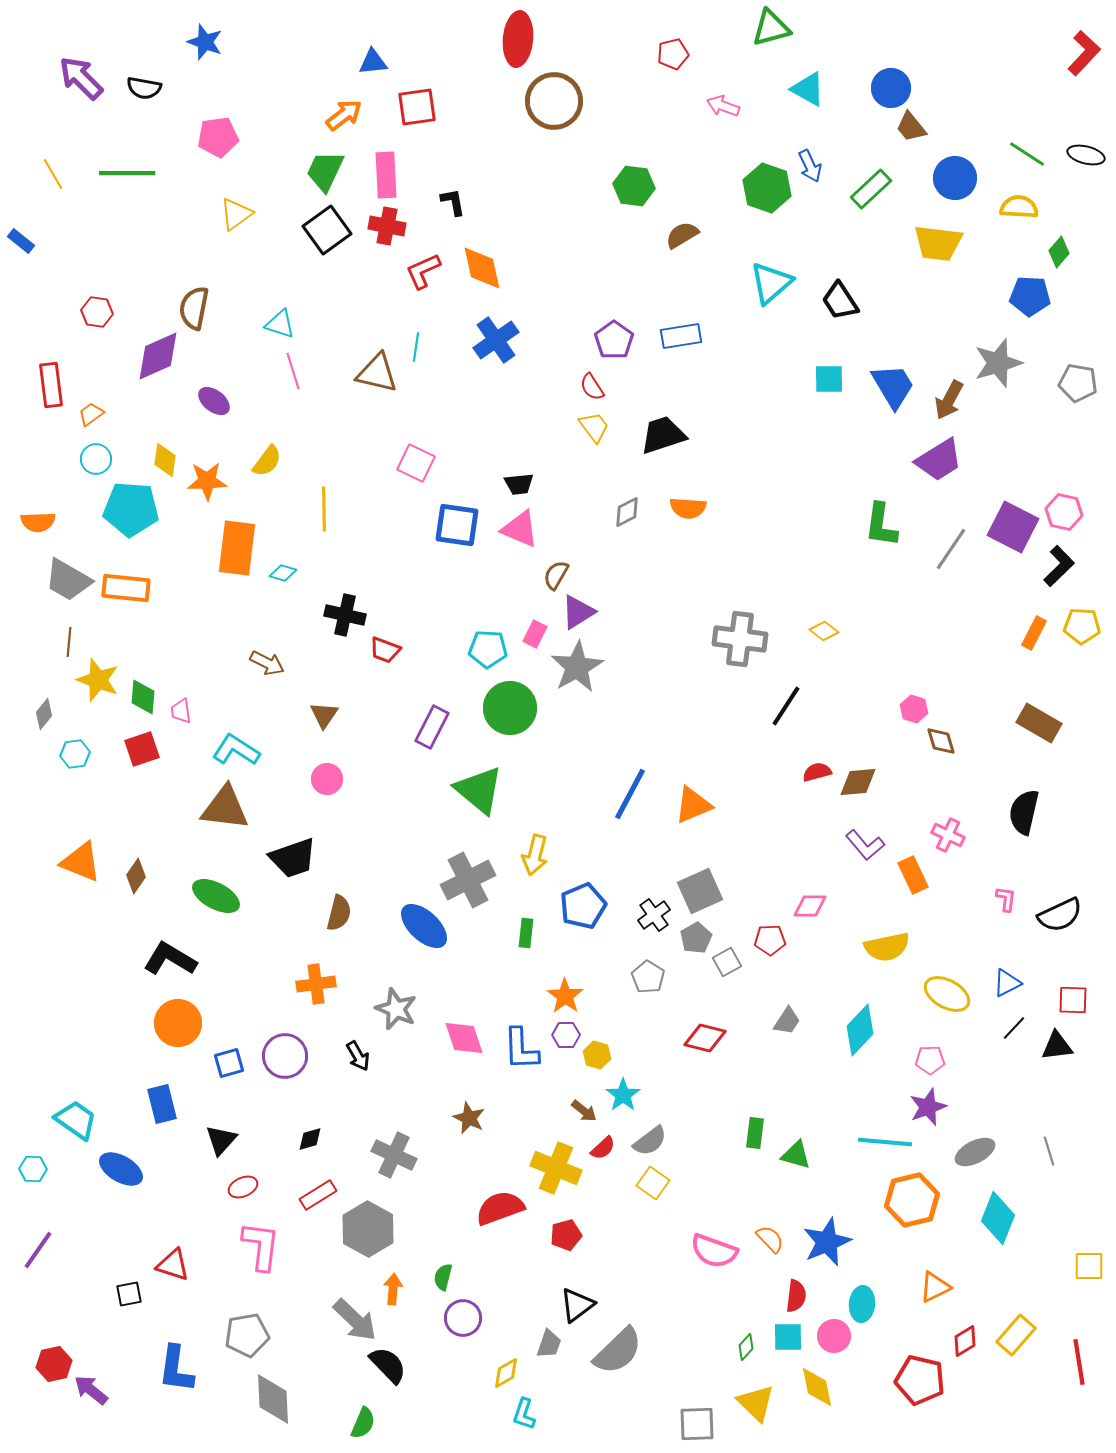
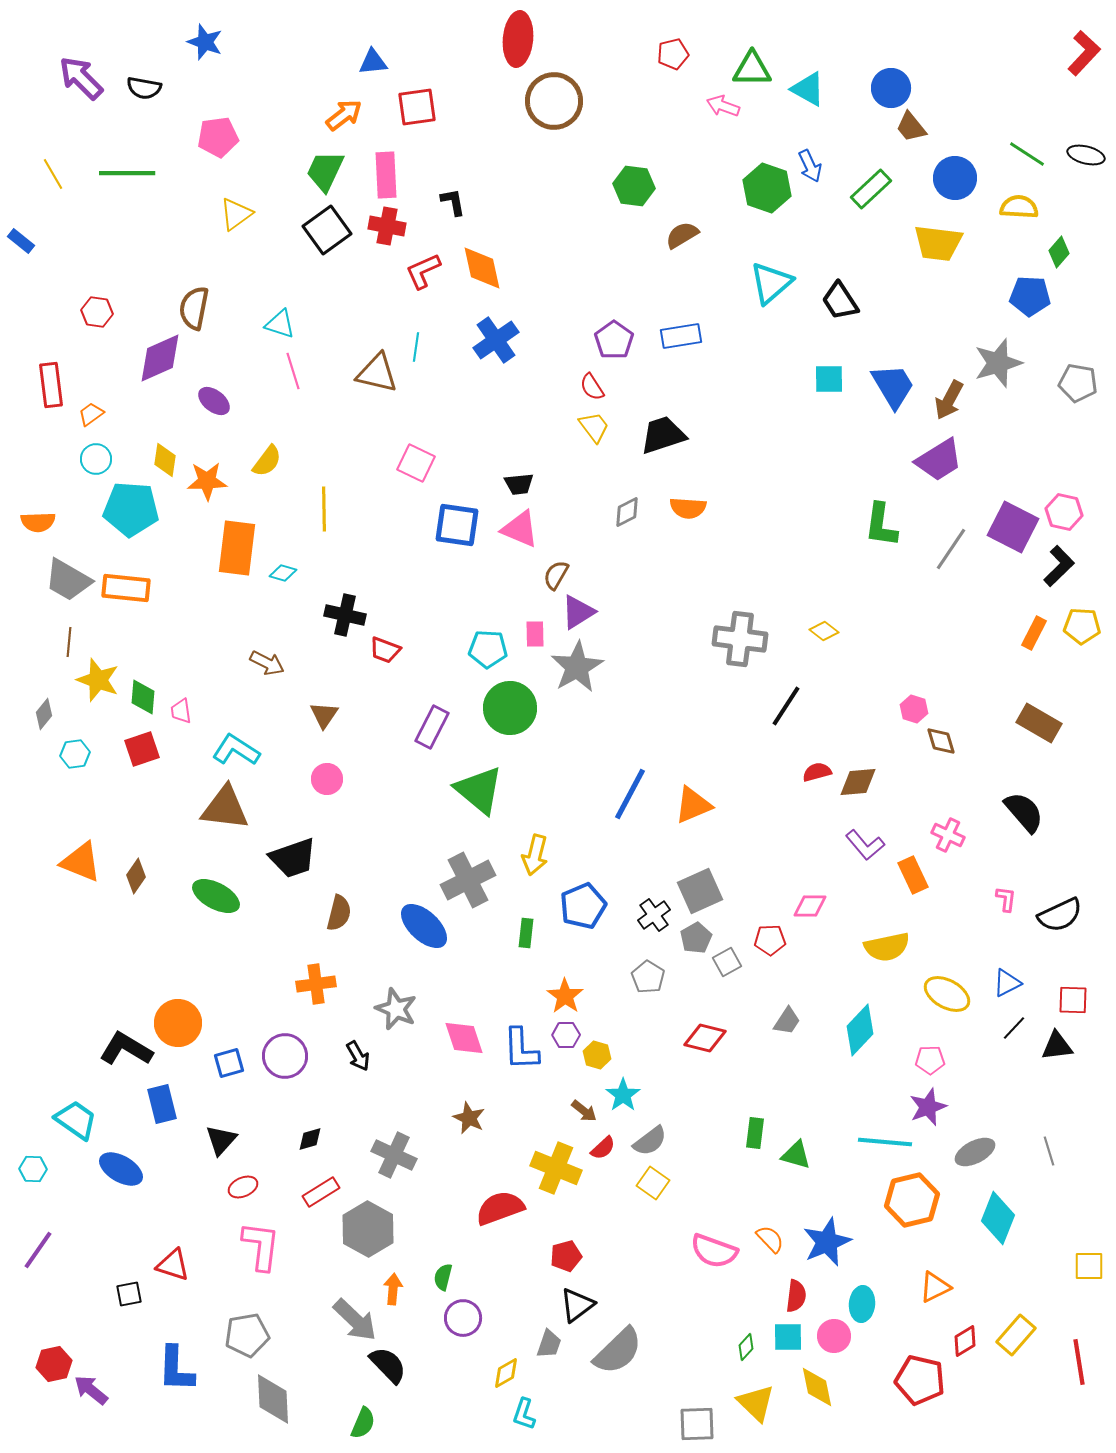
green triangle at (771, 28): moved 19 px left, 41 px down; rotated 15 degrees clockwise
purple diamond at (158, 356): moved 2 px right, 2 px down
pink rectangle at (535, 634): rotated 28 degrees counterclockwise
black semicircle at (1024, 812): rotated 126 degrees clockwise
black L-shape at (170, 959): moved 44 px left, 90 px down
red rectangle at (318, 1195): moved 3 px right, 3 px up
red pentagon at (566, 1235): moved 21 px down
blue L-shape at (176, 1369): rotated 6 degrees counterclockwise
